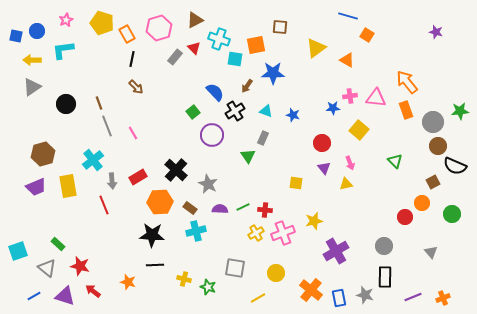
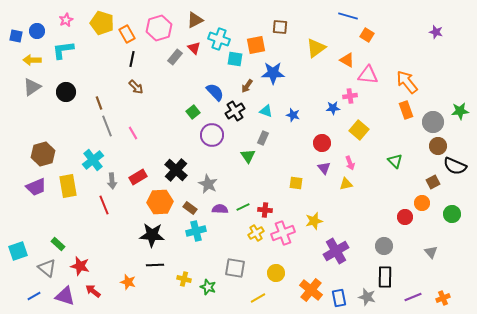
pink triangle at (376, 98): moved 8 px left, 23 px up
black circle at (66, 104): moved 12 px up
gray star at (365, 295): moved 2 px right, 2 px down
